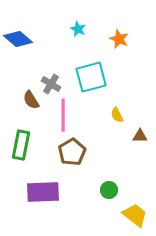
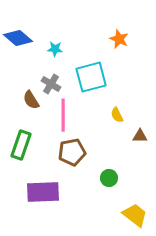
cyan star: moved 23 px left, 20 px down; rotated 21 degrees counterclockwise
blue diamond: moved 1 px up
green rectangle: rotated 8 degrees clockwise
brown pentagon: rotated 20 degrees clockwise
green circle: moved 12 px up
